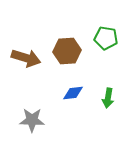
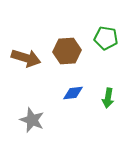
gray star: rotated 20 degrees clockwise
